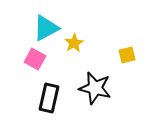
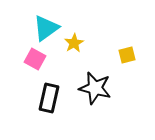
cyan triangle: rotated 8 degrees counterclockwise
